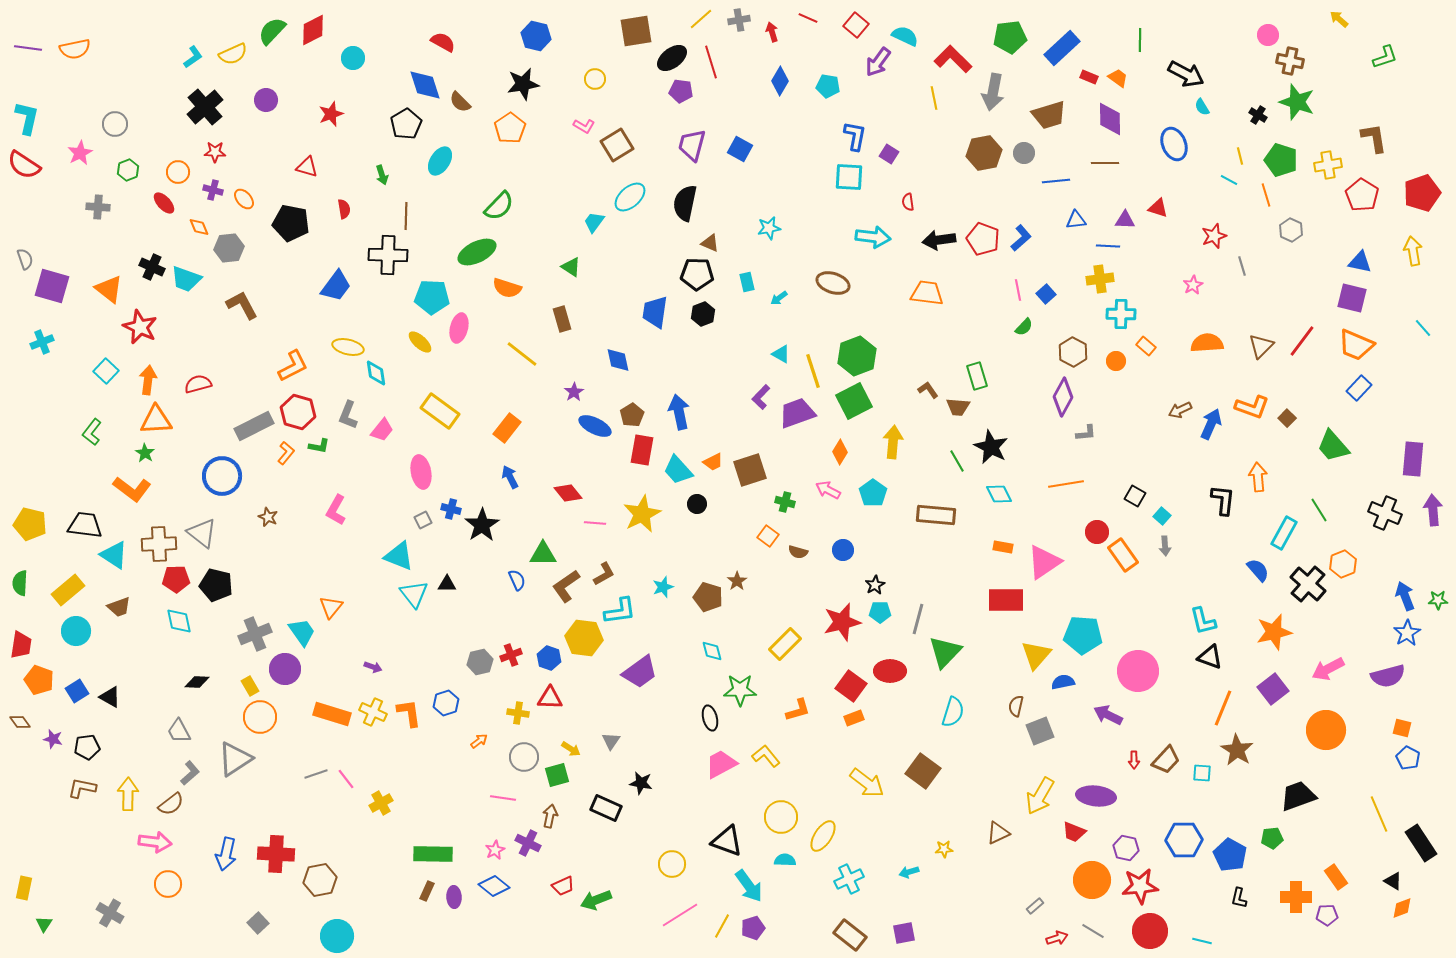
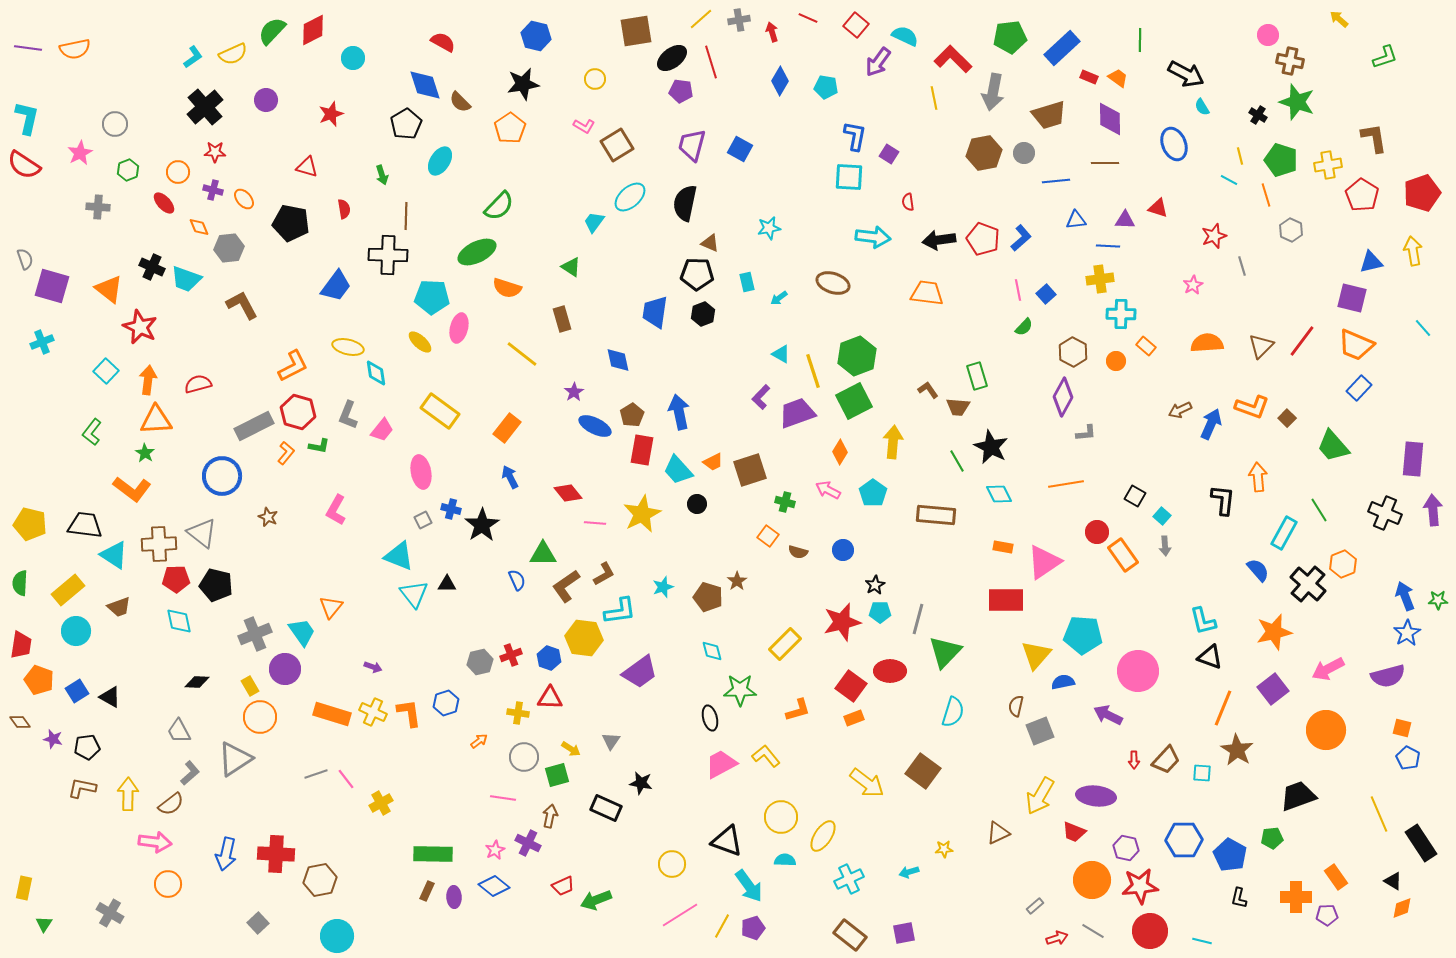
cyan pentagon at (828, 86): moved 2 px left, 1 px down
blue triangle at (1360, 262): moved 11 px right; rotated 25 degrees counterclockwise
